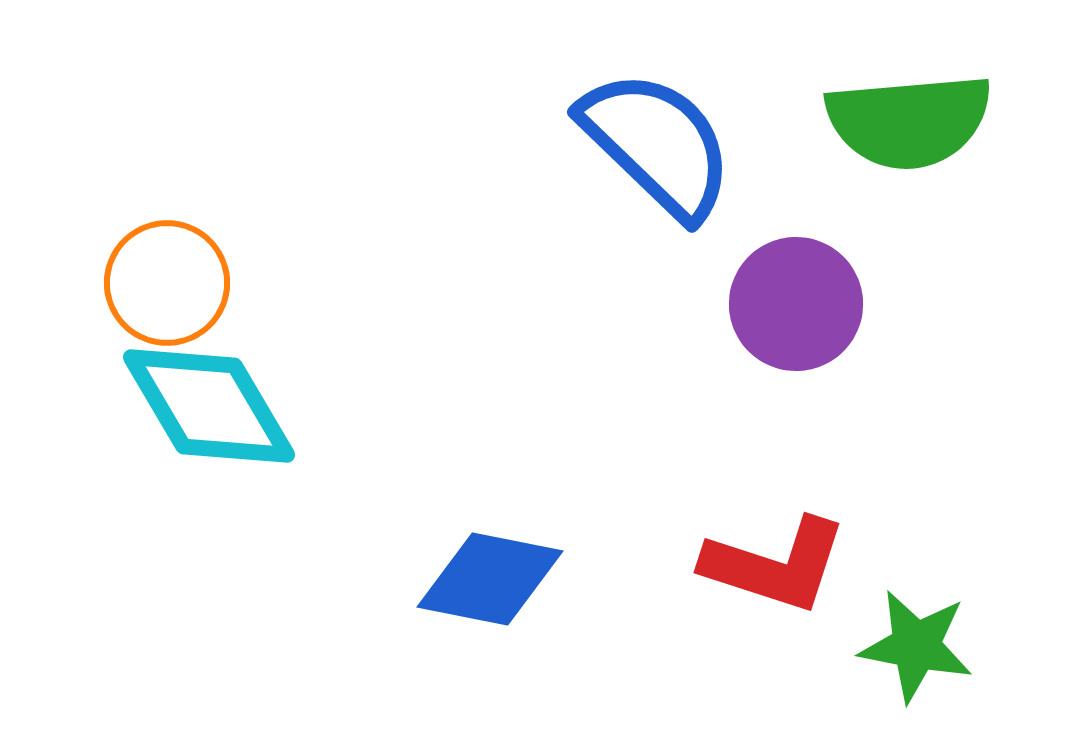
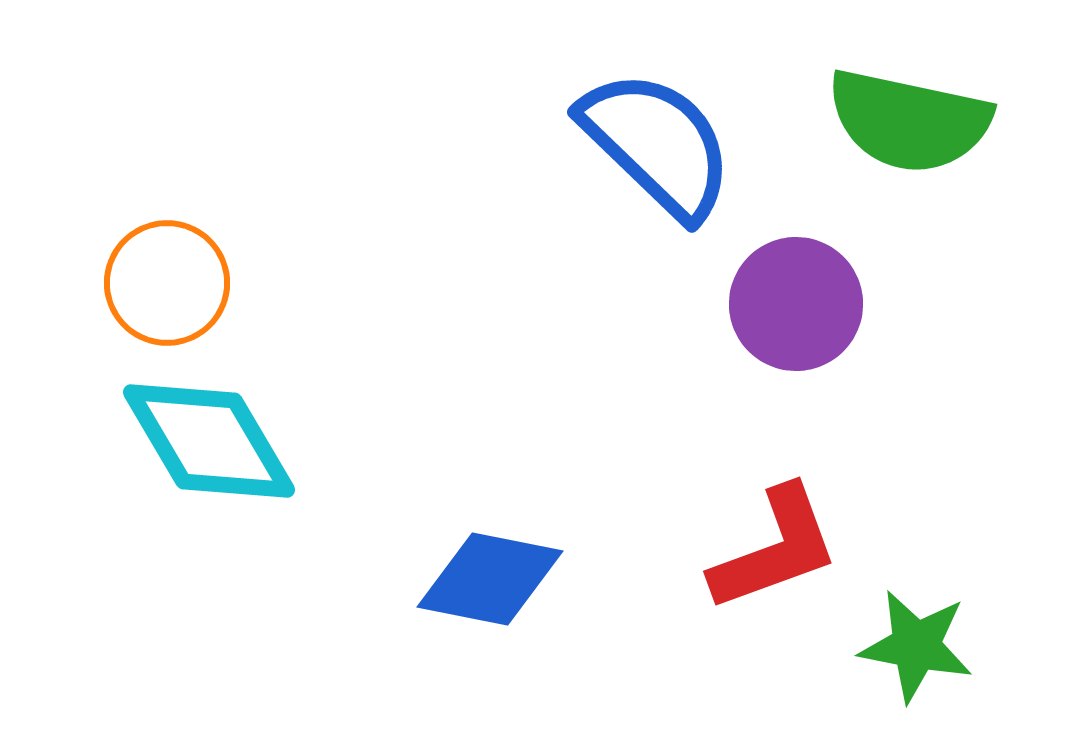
green semicircle: rotated 17 degrees clockwise
cyan diamond: moved 35 px down
red L-shape: moved 16 px up; rotated 38 degrees counterclockwise
